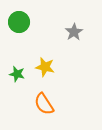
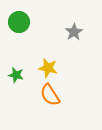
yellow star: moved 3 px right, 1 px down
green star: moved 1 px left, 1 px down
orange semicircle: moved 6 px right, 9 px up
